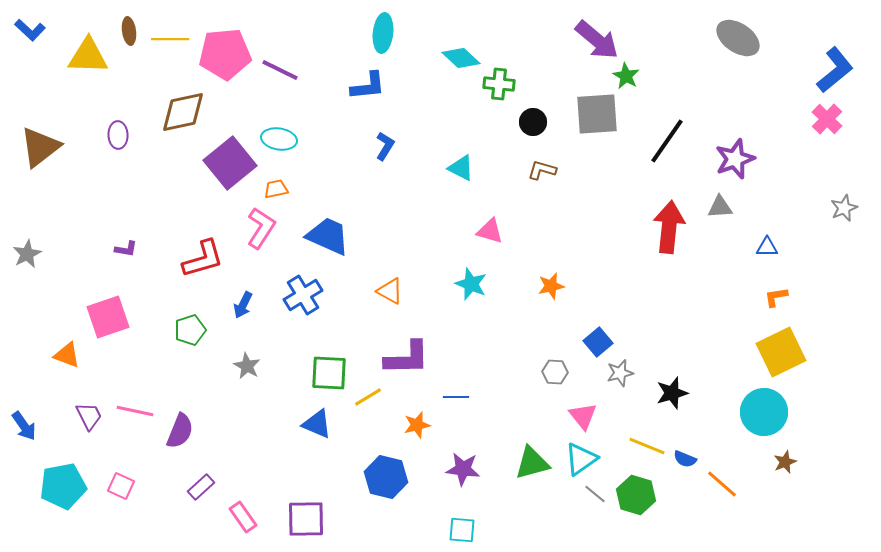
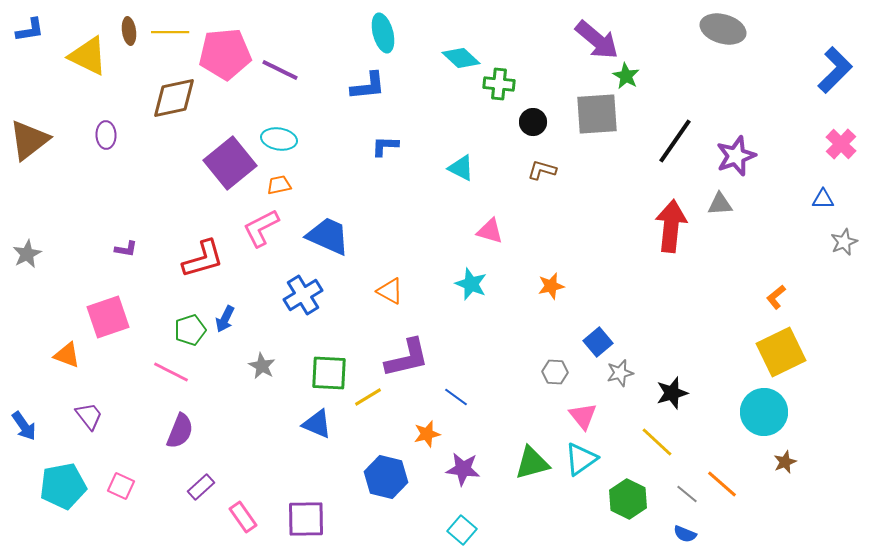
blue L-shape at (30, 30): rotated 52 degrees counterclockwise
cyan ellipse at (383, 33): rotated 21 degrees counterclockwise
gray ellipse at (738, 38): moved 15 px left, 9 px up; rotated 18 degrees counterclockwise
yellow line at (170, 39): moved 7 px up
yellow triangle at (88, 56): rotated 24 degrees clockwise
blue L-shape at (835, 70): rotated 6 degrees counterclockwise
brown diamond at (183, 112): moved 9 px left, 14 px up
pink cross at (827, 119): moved 14 px right, 25 px down
purple ellipse at (118, 135): moved 12 px left
black line at (667, 141): moved 8 px right
blue L-shape at (385, 146): rotated 120 degrees counterclockwise
brown triangle at (40, 147): moved 11 px left, 7 px up
purple star at (735, 159): moved 1 px right, 3 px up
orange trapezoid at (276, 189): moved 3 px right, 4 px up
gray triangle at (720, 207): moved 3 px up
gray star at (844, 208): moved 34 px down
red arrow at (669, 227): moved 2 px right, 1 px up
pink L-shape at (261, 228): rotated 150 degrees counterclockwise
blue triangle at (767, 247): moved 56 px right, 48 px up
orange L-shape at (776, 297): rotated 30 degrees counterclockwise
blue arrow at (243, 305): moved 18 px left, 14 px down
purple L-shape at (407, 358): rotated 12 degrees counterclockwise
gray star at (247, 366): moved 15 px right
blue line at (456, 397): rotated 35 degrees clockwise
pink line at (135, 411): moved 36 px right, 39 px up; rotated 15 degrees clockwise
purple trapezoid at (89, 416): rotated 12 degrees counterclockwise
orange star at (417, 425): moved 10 px right, 9 px down
yellow line at (647, 446): moved 10 px right, 4 px up; rotated 21 degrees clockwise
blue semicircle at (685, 459): moved 75 px down
gray line at (595, 494): moved 92 px right
green hexagon at (636, 495): moved 8 px left, 4 px down; rotated 9 degrees clockwise
cyan square at (462, 530): rotated 36 degrees clockwise
